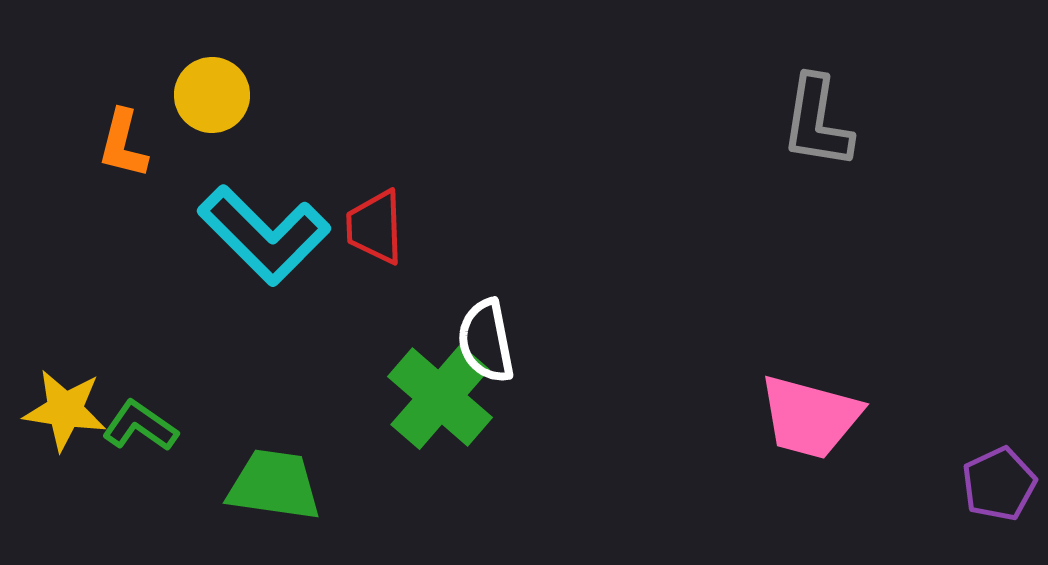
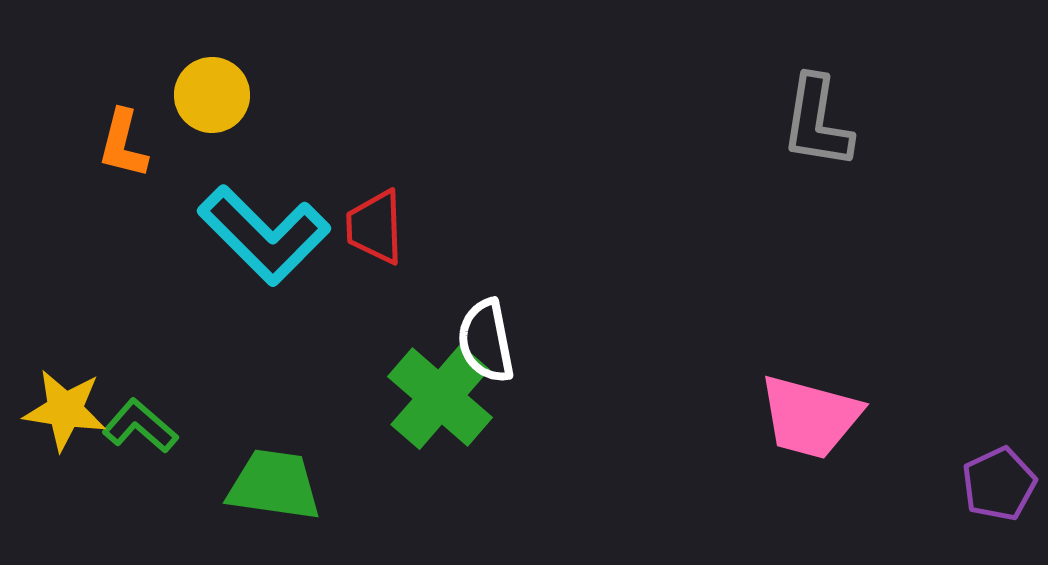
green L-shape: rotated 6 degrees clockwise
